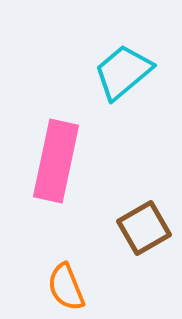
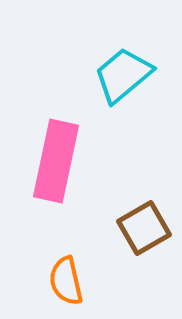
cyan trapezoid: moved 3 px down
orange semicircle: moved 6 px up; rotated 9 degrees clockwise
